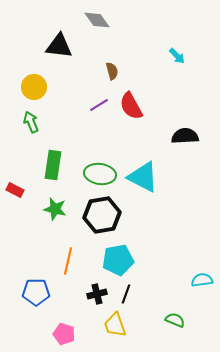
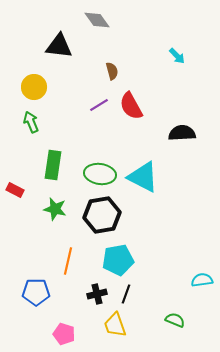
black semicircle: moved 3 px left, 3 px up
